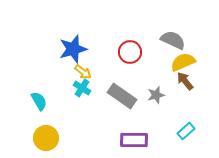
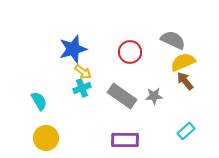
cyan cross: rotated 36 degrees clockwise
gray star: moved 2 px left, 1 px down; rotated 12 degrees clockwise
purple rectangle: moved 9 px left
